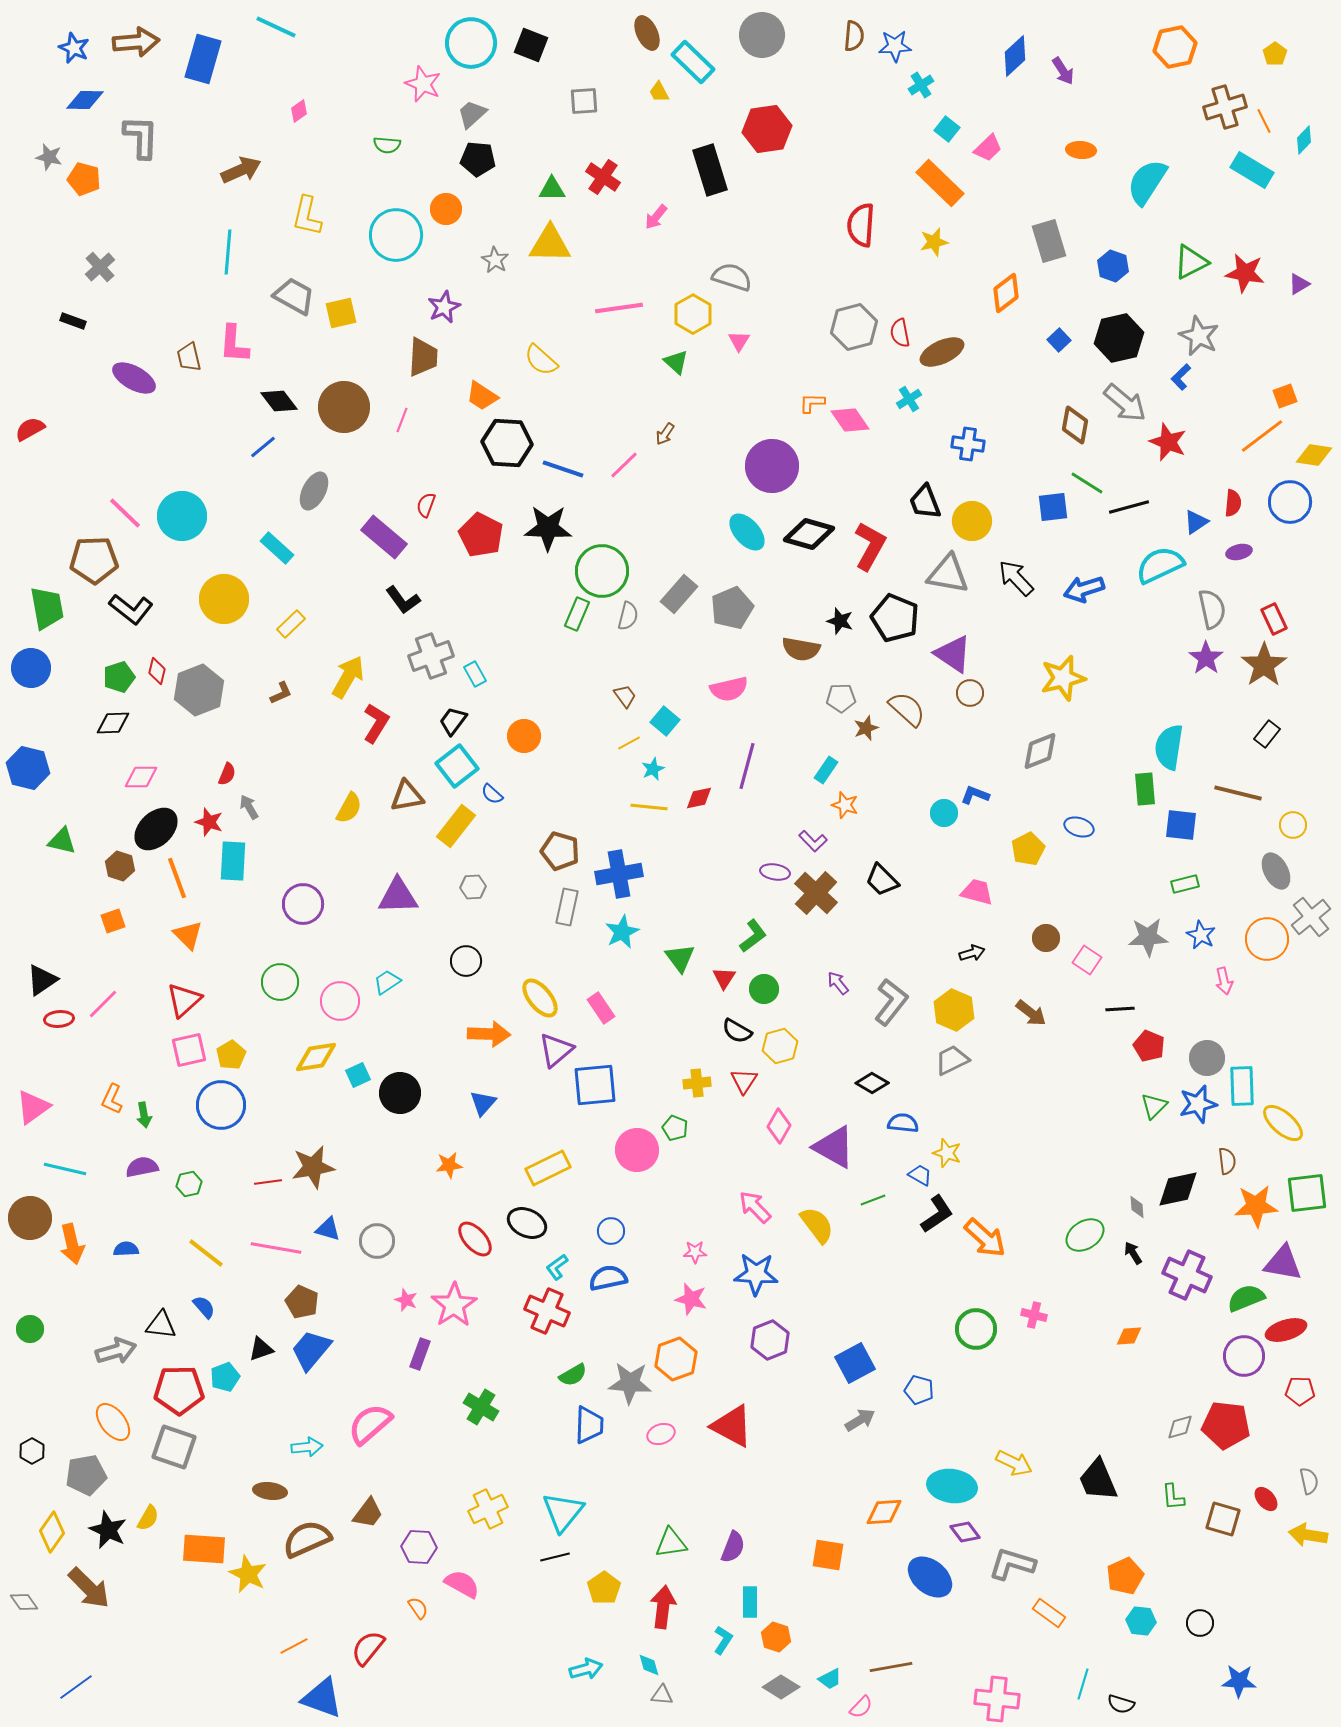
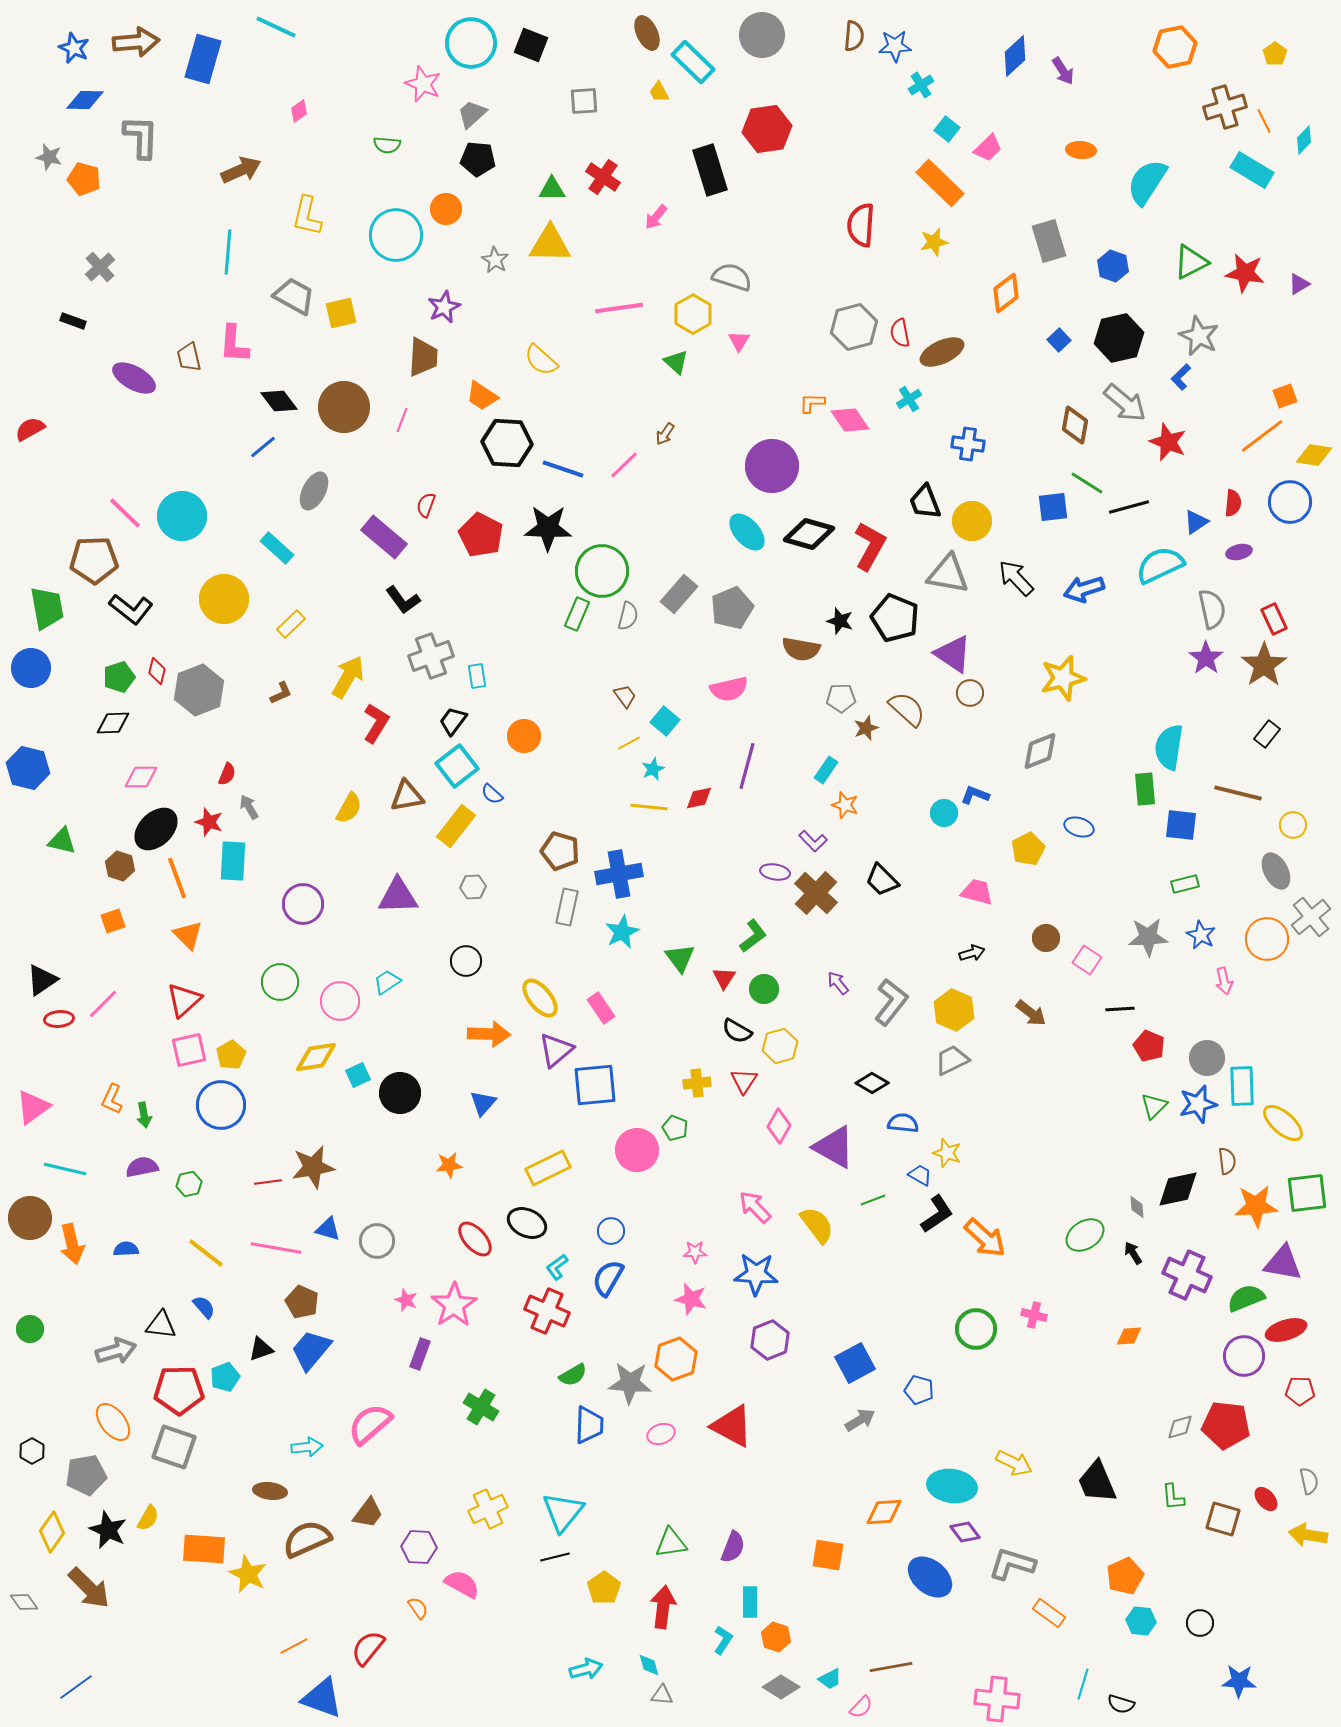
cyan rectangle at (475, 674): moved 2 px right, 2 px down; rotated 20 degrees clockwise
blue semicircle at (608, 1278): rotated 48 degrees counterclockwise
black trapezoid at (1098, 1480): moved 1 px left, 2 px down
